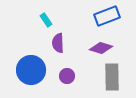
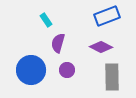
purple semicircle: rotated 18 degrees clockwise
purple diamond: moved 1 px up; rotated 10 degrees clockwise
purple circle: moved 6 px up
